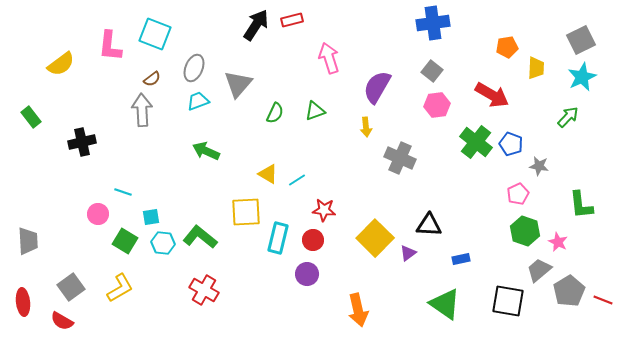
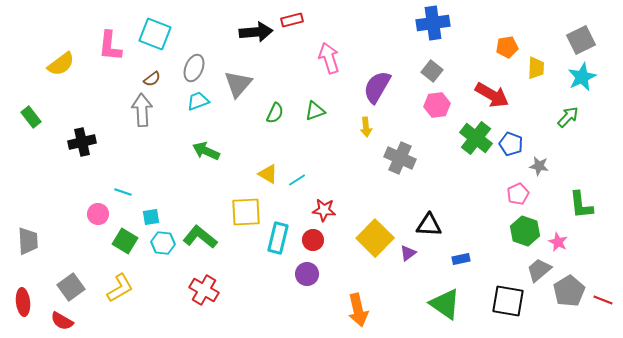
black arrow at (256, 25): moved 7 px down; rotated 52 degrees clockwise
green cross at (476, 142): moved 4 px up
